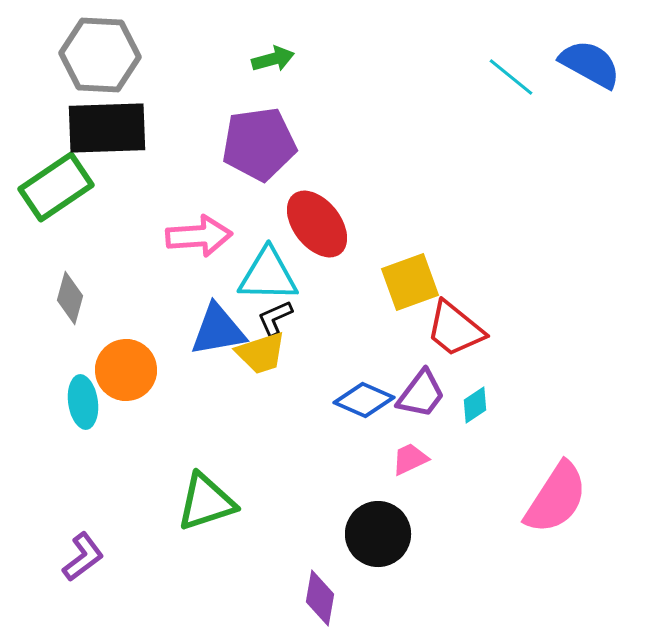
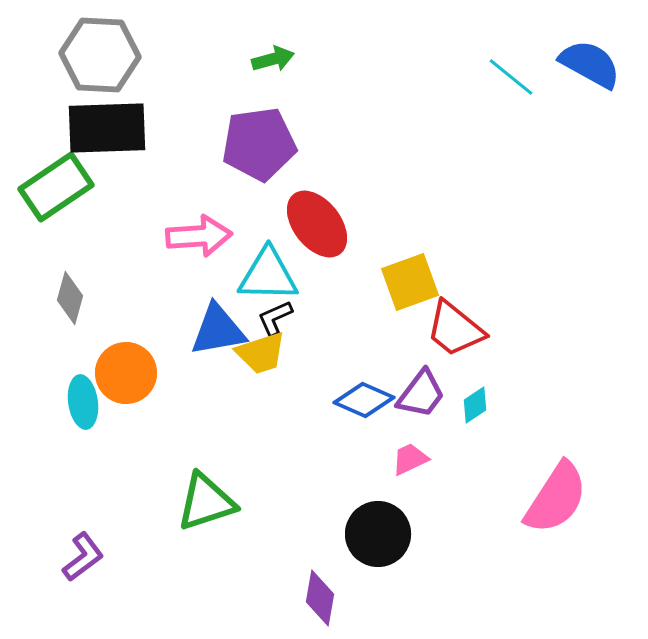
orange circle: moved 3 px down
